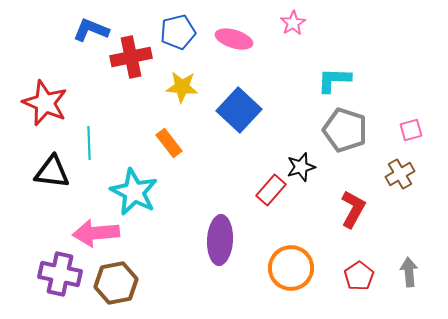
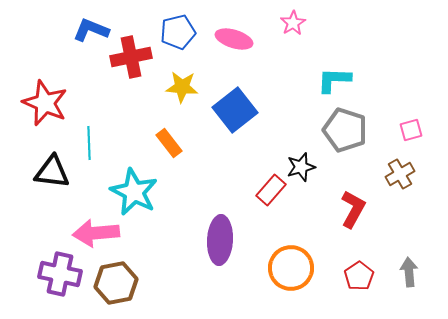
blue square: moved 4 px left; rotated 9 degrees clockwise
